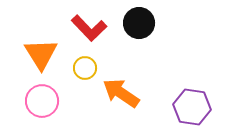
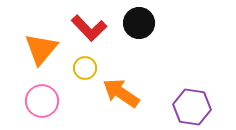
orange triangle: moved 5 px up; rotated 12 degrees clockwise
